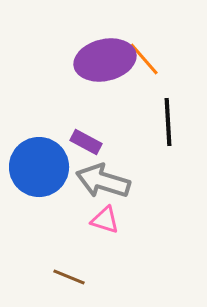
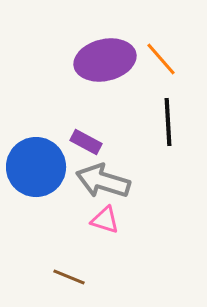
orange line: moved 17 px right
blue circle: moved 3 px left
